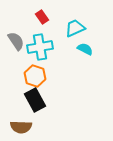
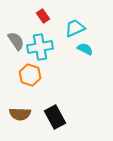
red rectangle: moved 1 px right, 1 px up
orange hexagon: moved 5 px left, 1 px up
black rectangle: moved 20 px right, 17 px down
brown semicircle: moved 1 px left, 13 px up
